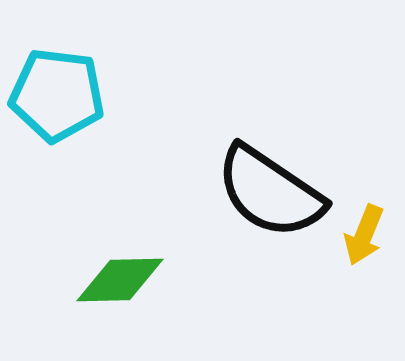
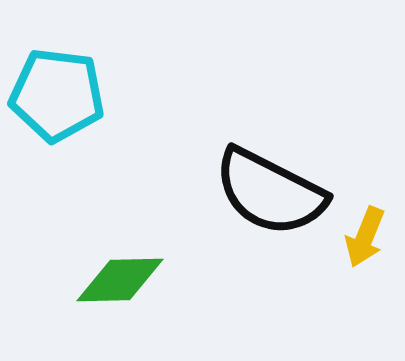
black semicircle: rotated 7 degrees counterclockwise
yellow arrow: moved 1 px right, 2 px down
